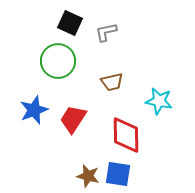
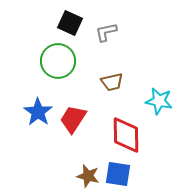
blue star: moved 4 px right, 2 px down; rotated 16 degrees counterclockwise
